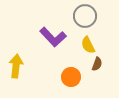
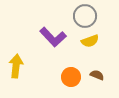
yellow semicircle: moved 2 px right, 4 px up; rotated 84 degrees counterclockwise
brown semicircle: moved 11 px down; rotated 88 degrees counterclockwise
